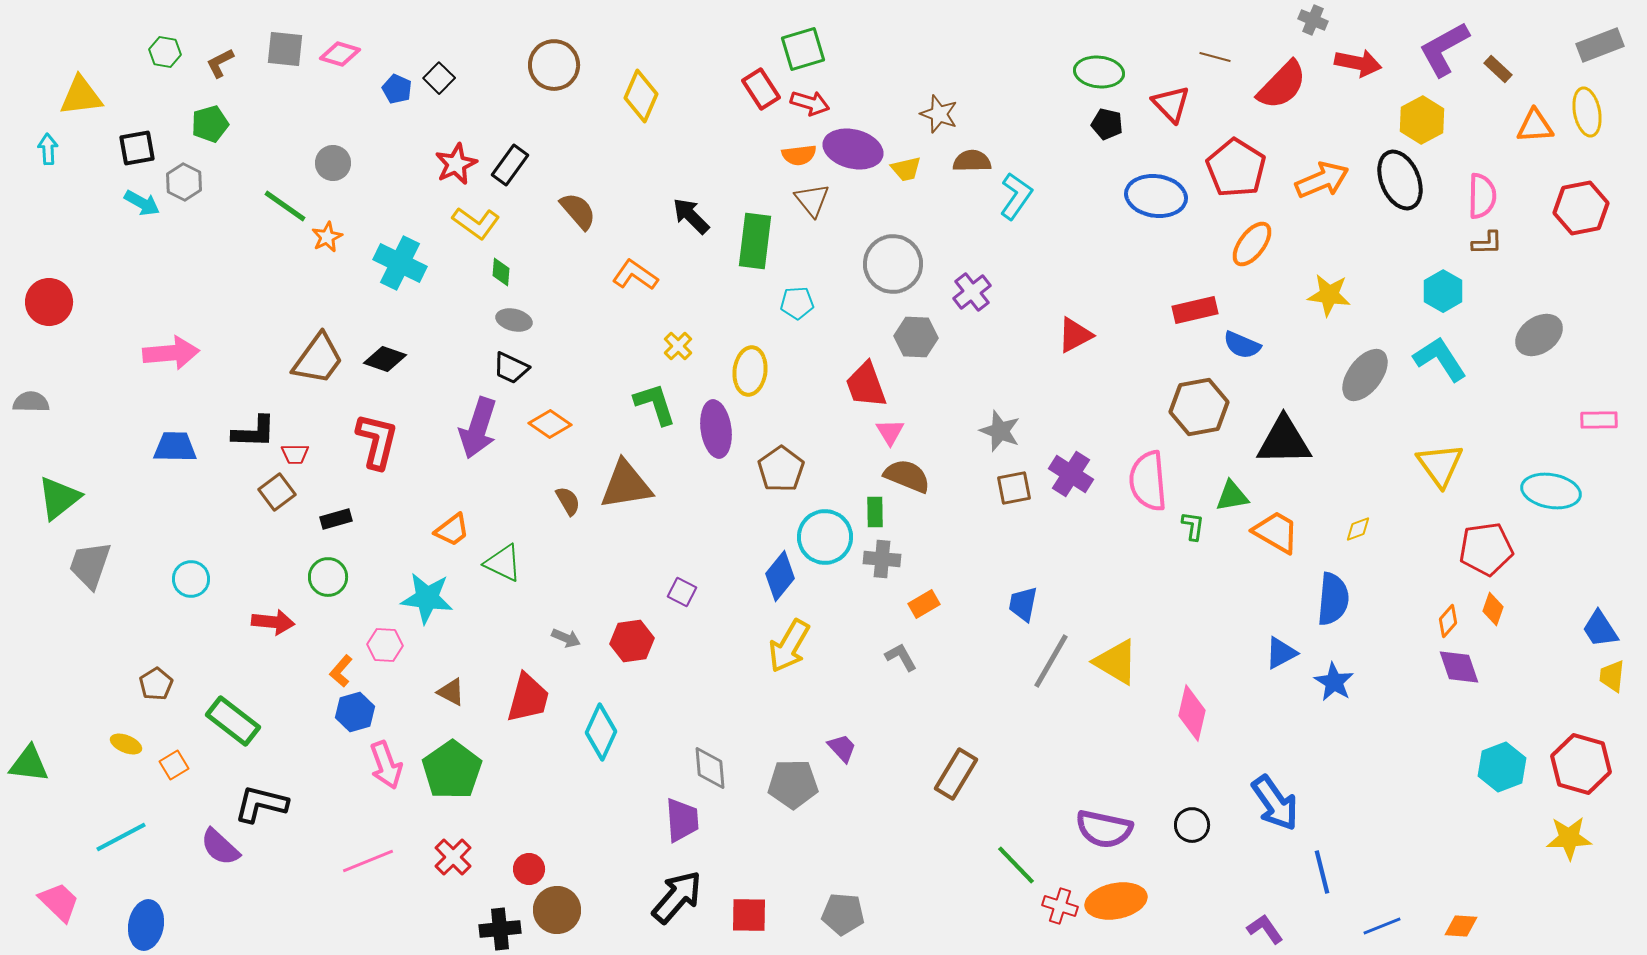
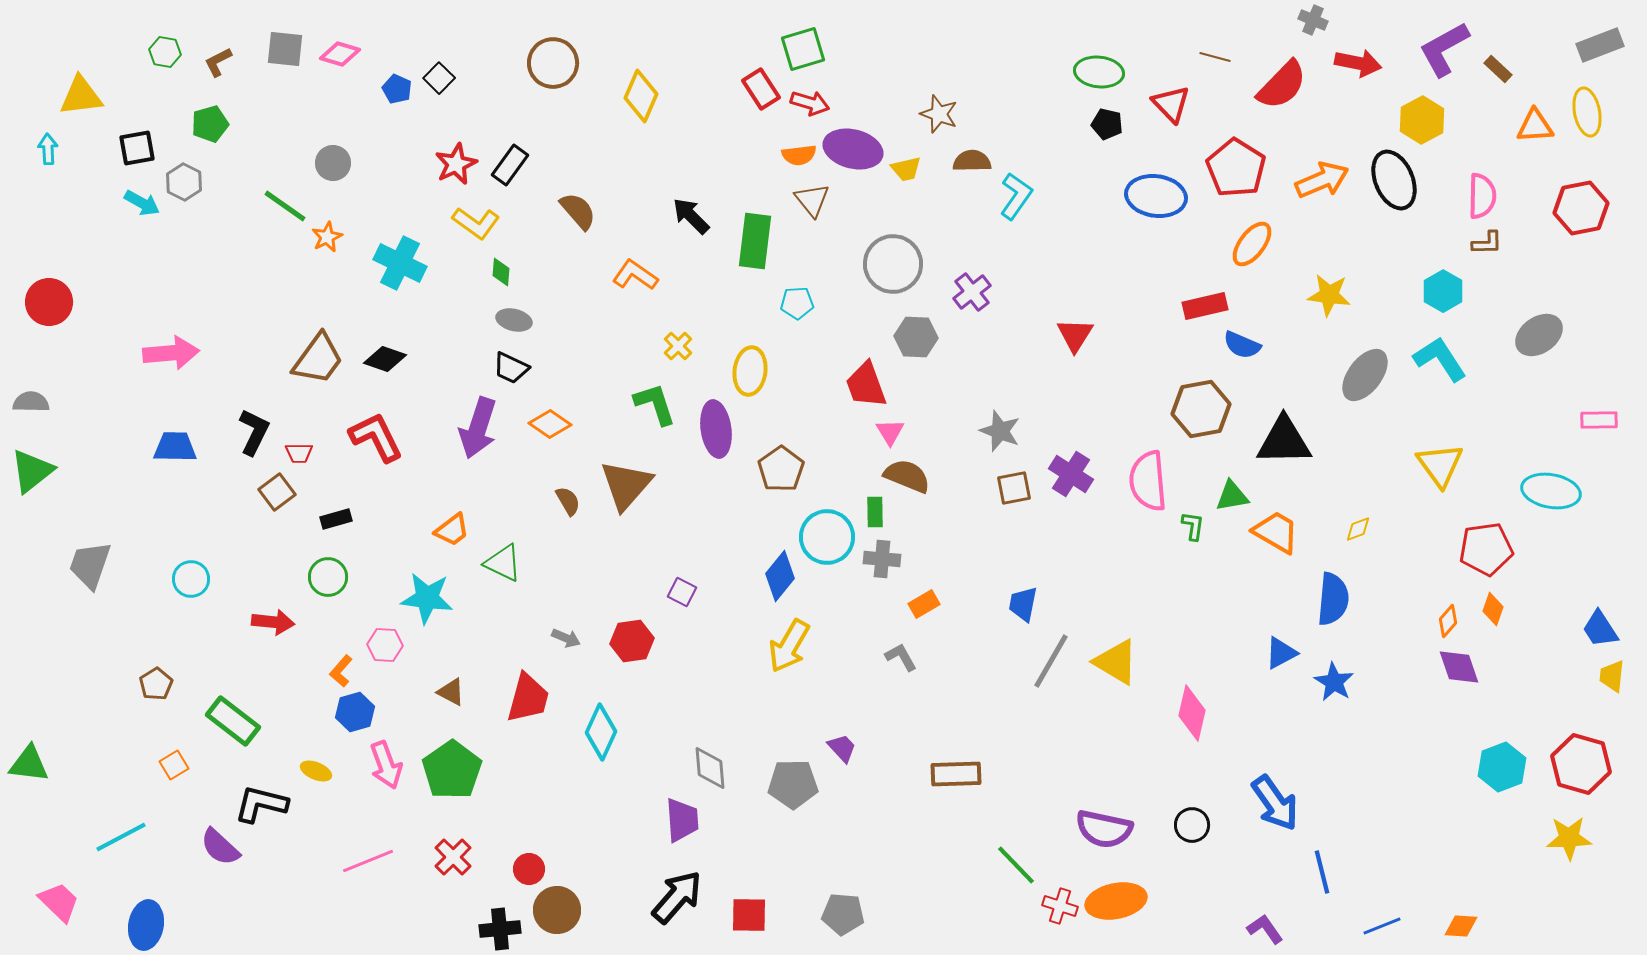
brown L-shape at (220, 63): moved 2 px left, 1 px up
brown circle at (554, 65): moved 1 px left, 2 px up
black ellipse at (1400, 180): moved 6 px left
red rectangle at (1195, 310): moved 10 px right, 4 px up
red triangle at (1075, 335): rotated 30 degrees counterclockwise
brown hexagon at (1199, 407): moved 2 px right, 2 px down
black L-shape at (254, 432): rotated 66 degrees counterclockwise
red L-shape at (377, 441): moved 1 px left, 4 px up; rotated 40 degrees counterclockwise
red trapezoid at (295, 454): moved 4 px right, 1 px up
brown triangle at (626, 485): rotated 40 degrees counterclockwise
green triangle at (59, 498): moved 27 px left, 27 px up
cyan circle at (825, 537): moved 2 px right
yellow ellipse at (126, 744): moved 190 px right, 27 px down
brown rectangle at (956, 774): rotated 57 degrees clockwise
